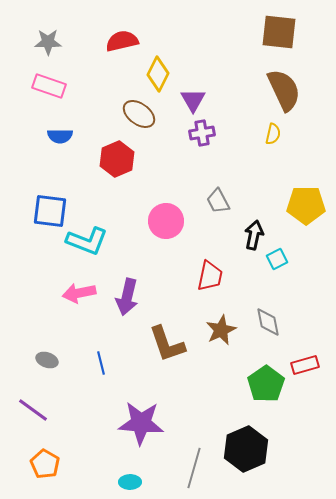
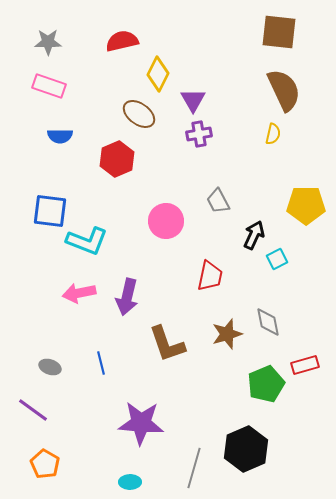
purple cross: moved 3 px left, 1 px down
black arrow: rotated 12 degrees clockwise
brown star: moved 6 px right, 4 px down; rotated 8 degrees clockwise
gray ellipse: moved 3 px right, 7 px down
green pentagon: rotated 12 degrees clockwise
